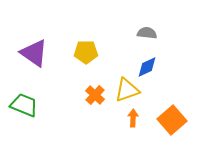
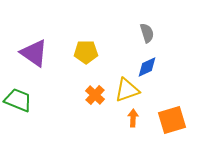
gray semicircle: rotated 66 degrees clockwise
green trapezoid: moved 6 px left, 5 px up
orange square: rotated 24 degrees clockwise
